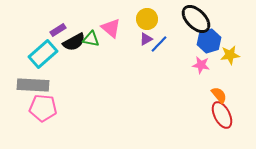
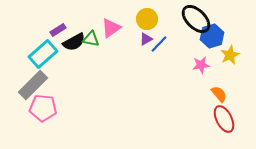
pink triangle: rotated 45 degrees clockwise
blue hexagon: moved 3 px right, 5 px up
yellow star: rotated 18 degrees counterclockwise
pink star: rotated 18 degrees counterclockwise
gray rectangle: rotated 48 degrees counterclockwise
orange semicircle: moved 1 px up
red ellipse: moved 2 px right, 4 px down
